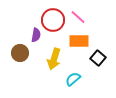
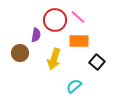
red circle: moved 2 px right
black square: moved 1 px left, 4 px down
cyan semicircle: moved 1 px right, 7 px down
